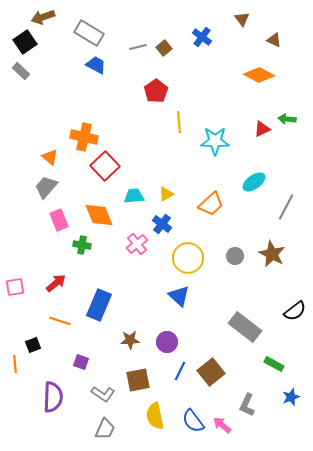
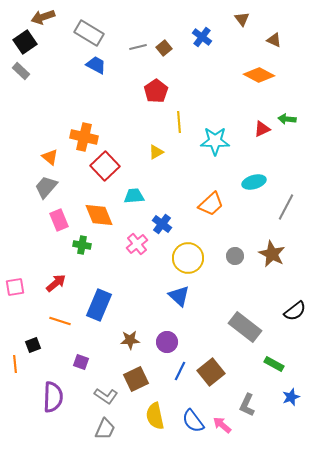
cyan ellipse at (254, 182): rotated 20 degrees clockwise
yellow triangle at (166, 194): moved 10 px left, 42 px up
brown square at (138, 380): moved 2 px left, 1 px up; rotated 15 degrees counterclockwise
gray L-shape at (103, 394): moved 3 px right, 2 px down
